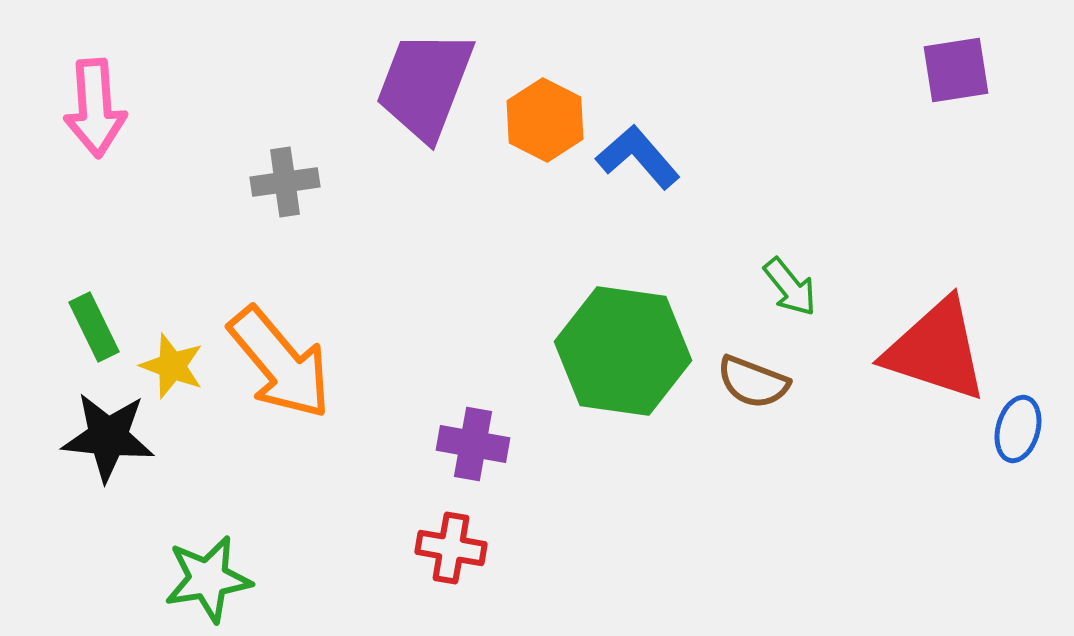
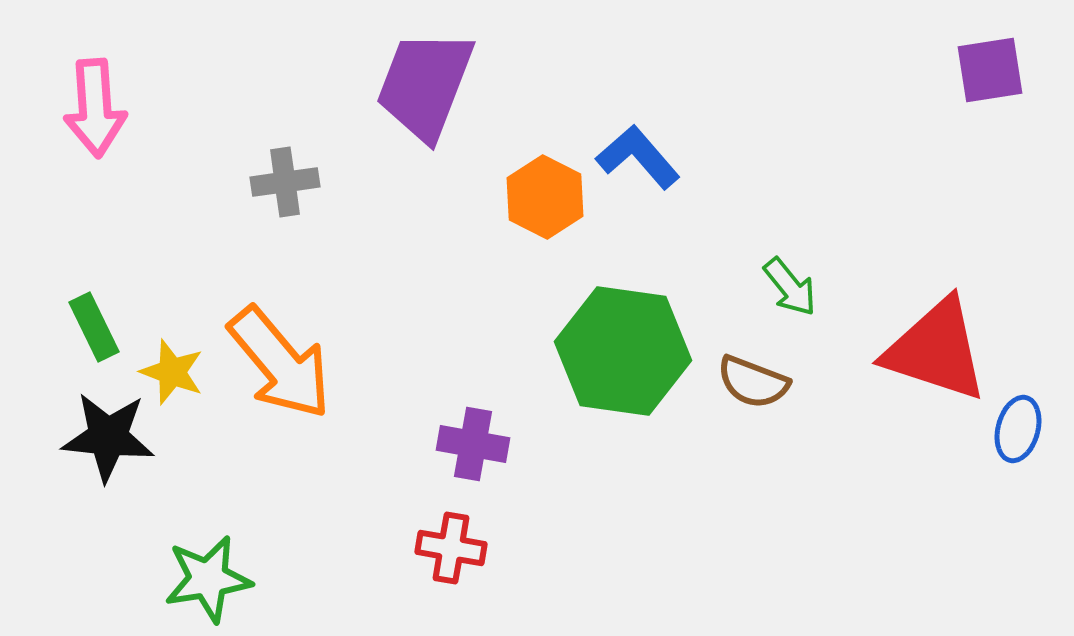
purple square: moved 34 px right
orange hexagon: moved 77 px down
yellow star: moved 6 px down
